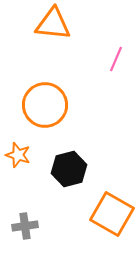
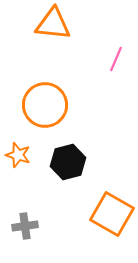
black hexagon: moved 1 px left, 7 px up
